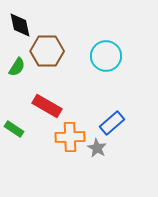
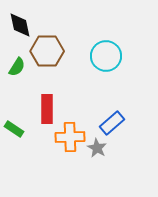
red rectangle: moved 3 px down; rotated 60 degrees clockwise
